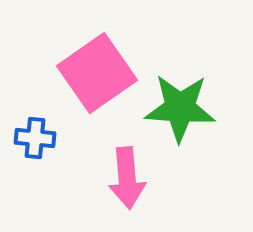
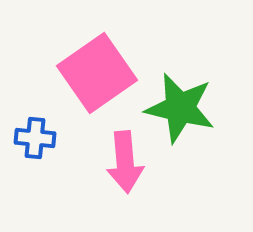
green star: rotated 10 degrees clockwise
pink arrow: moved 2 px left, 16 px up
